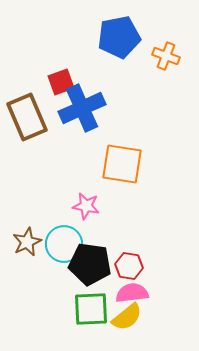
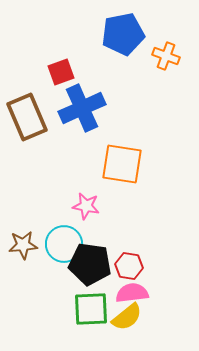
blue pentagon: moved 4 px right, 3 px up
red square: moved 10 px up
brown star: moved 4 px left, 3 px down; rotated 20 degrees clockwise
